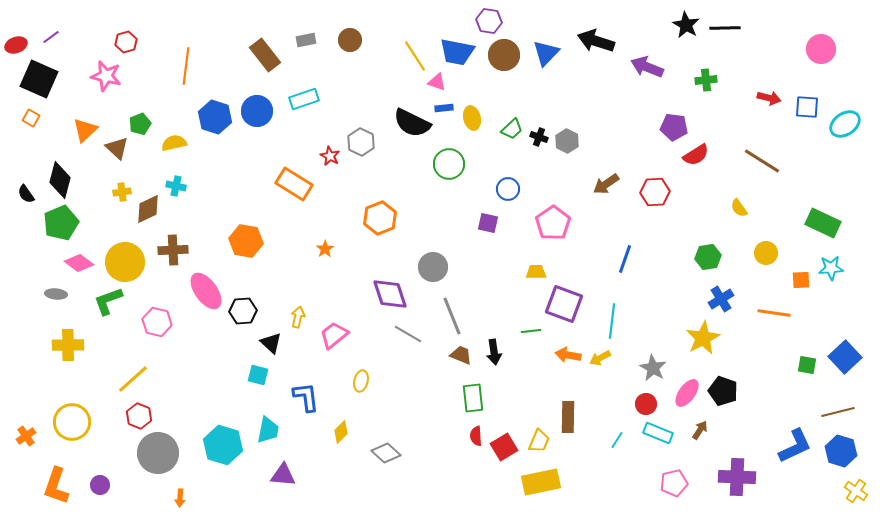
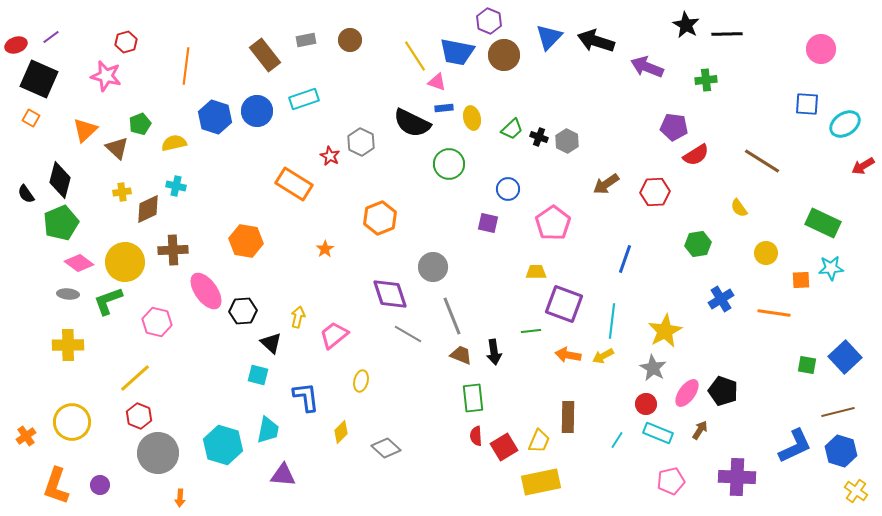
purple hexagon at (489, 21): rotated 15 degrees clockwise
black line at (725, 28): moved 2 px right, 6 px down
blue triangle at (546, 53): moved 3 px right, 16 px up
red arrow at (769, 98): moved 94 px right, 68 px down; rotated 135 degrees clockwise
blue square at (807, 107): moved 3 px up
green hexagon at (708, 257): moved 10 px left, 13 px up
gray ellipse at (56, 294): moved 12 px right
yellow star at (703, 338): moved 38 px left, 7 px up
yellow arrow at (600, 358): moved 3 px right, 2 px up
yellow line at (133, 379): moved 2 px right, 1 px up
gray diamond at (386, 453): moved 5 px up
pink pentagon at (674, 483): moved 3 px left, 2 px up
